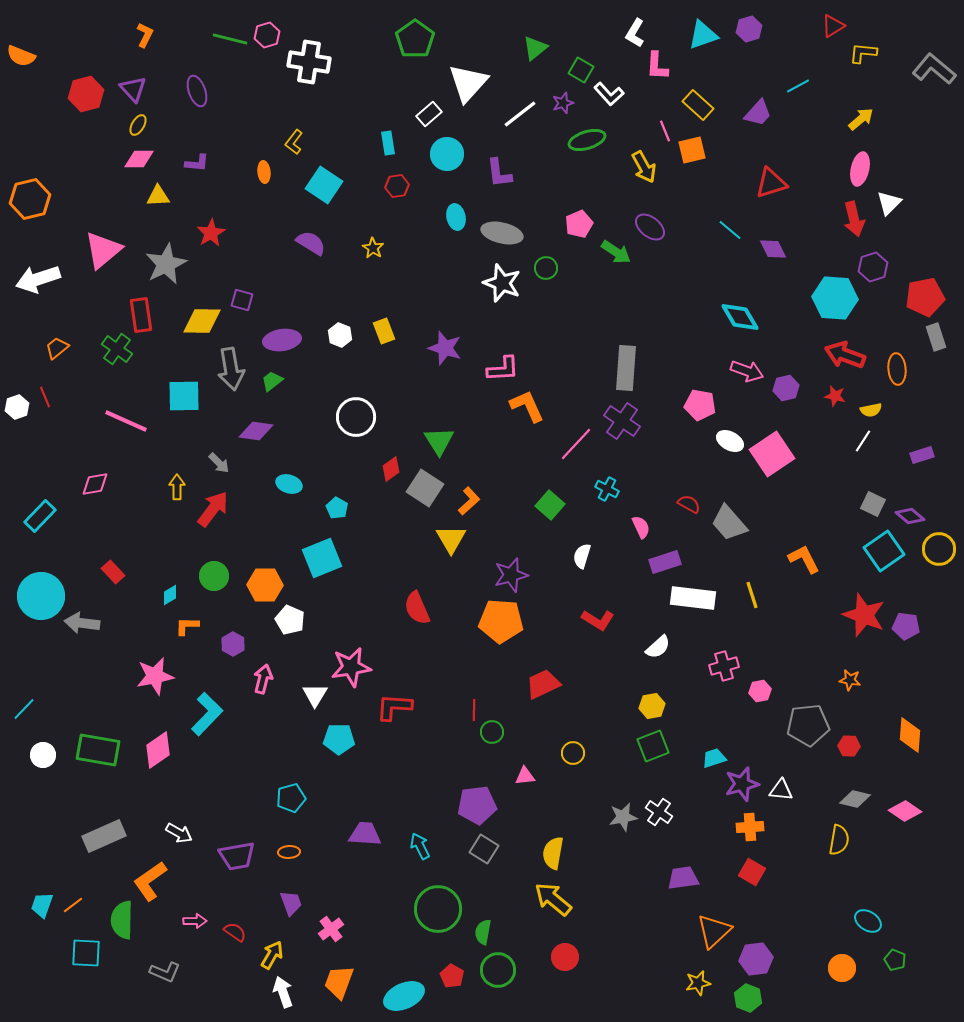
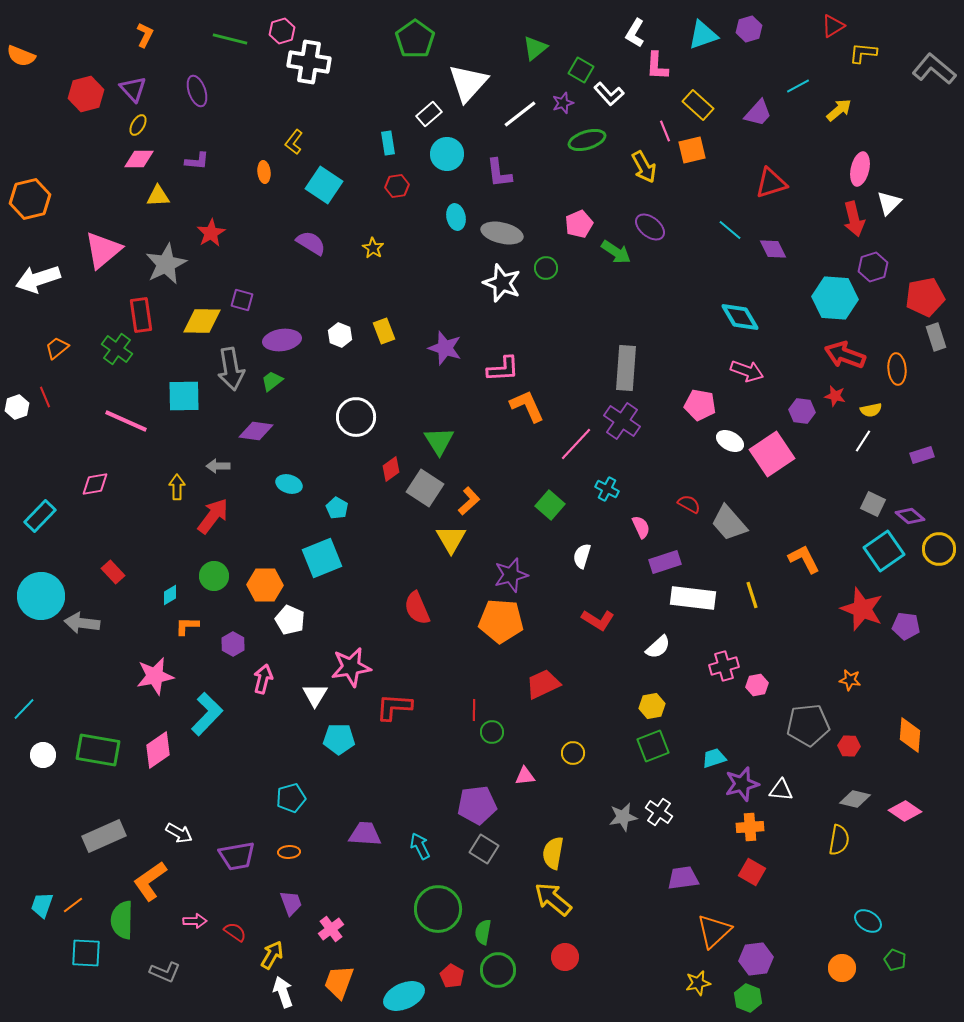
pink hexagon at (267, 35): moved 15 px right, 4 px up
yellow arrow at (861, 119): moved 22 px left, 9 px up
purple L-shape at (197, 163): moved 2 px up
purple hexagon at (786, 388): moved 16 px right, 23 px down; rotated 20 degrees clockwise
gray arrow at (219, 463): moved 1 px left, 3 px down; rotated 135 degrees clockwise
red arrow at (213, 509): moved 7 px down
red star at (864, 615): moved 2 px left, 6 px up
pink hexagon at (760, 691): moved 3 px left, 6 px up
